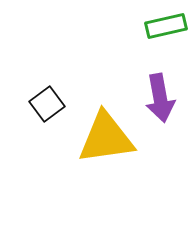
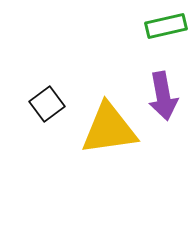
purple arrow: moved 3 px right, 2 px up
yellow triangle: moved 3 px right, 9 px up
